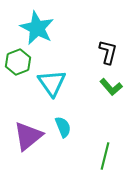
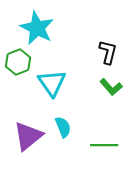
green line: moved 1 px left, 11 px up; rotated 76 degrees clockwise
